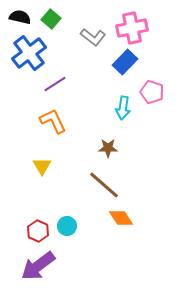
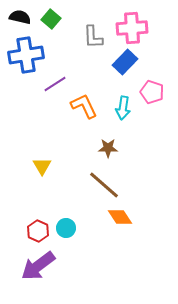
pink cross: rotated 8 degrees clockwise
gray L-shape: rotated 50 degrees clockwise
blue cross: moved 3 px left, 2 px down; rotated 28 degrees clockwise
orange L-shape: moved 31 px right, 15 px up
orange diamond: moved 1 px left, 1 px up
cyan circle: moved 1 px left, 2 px down
